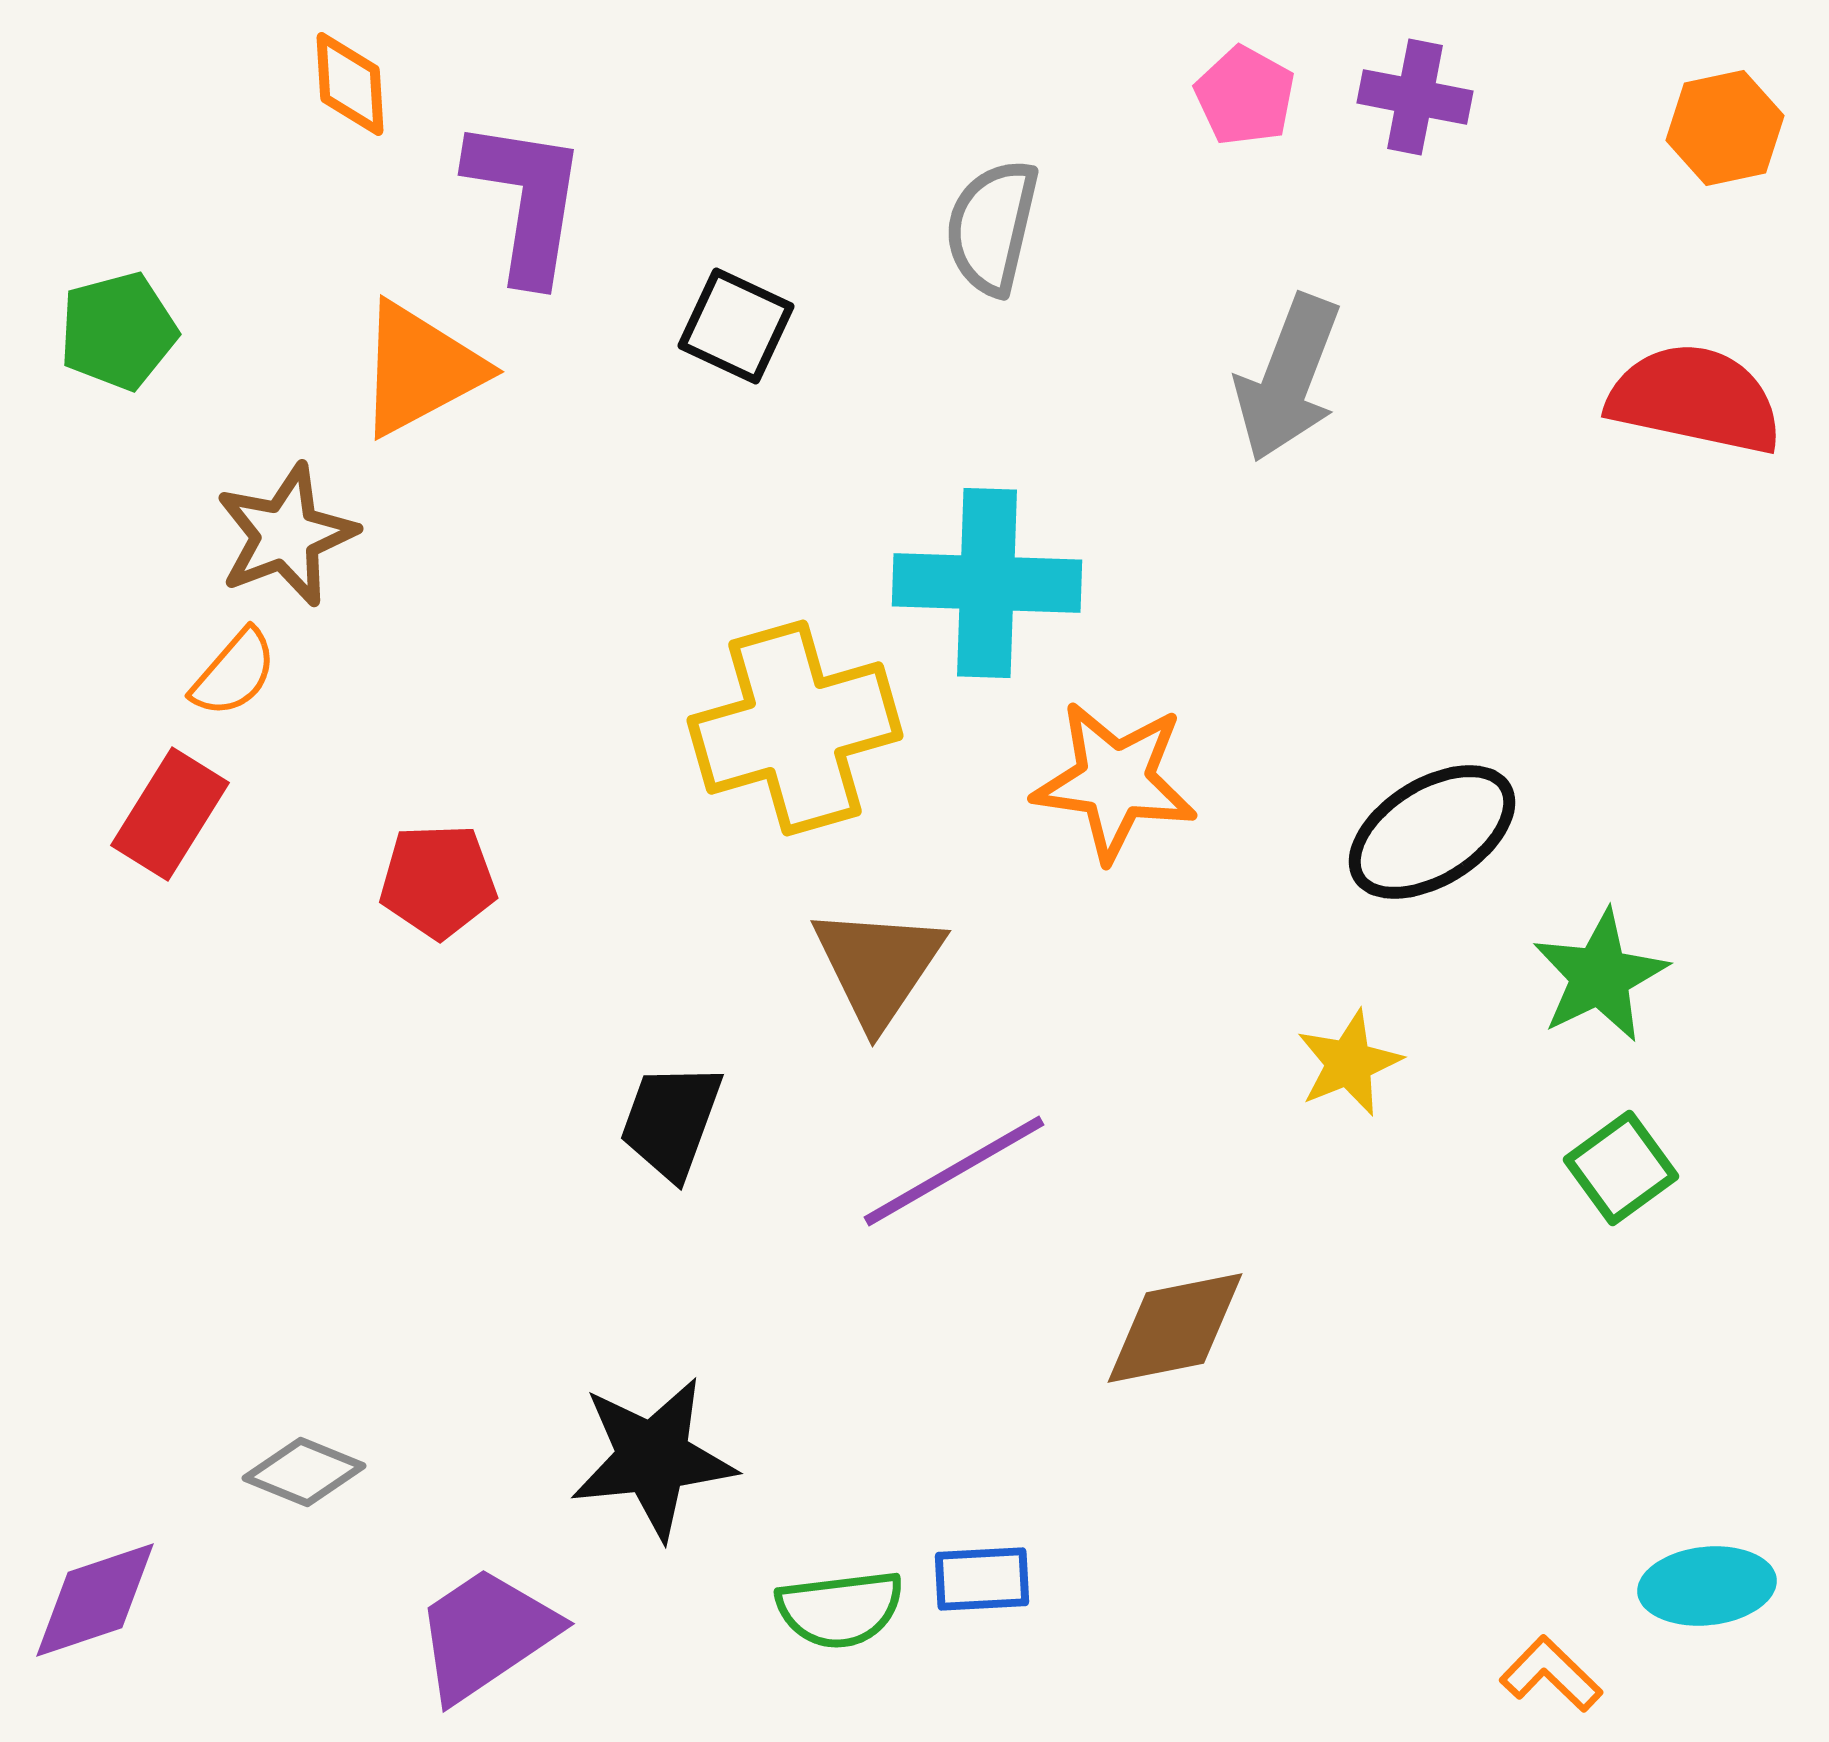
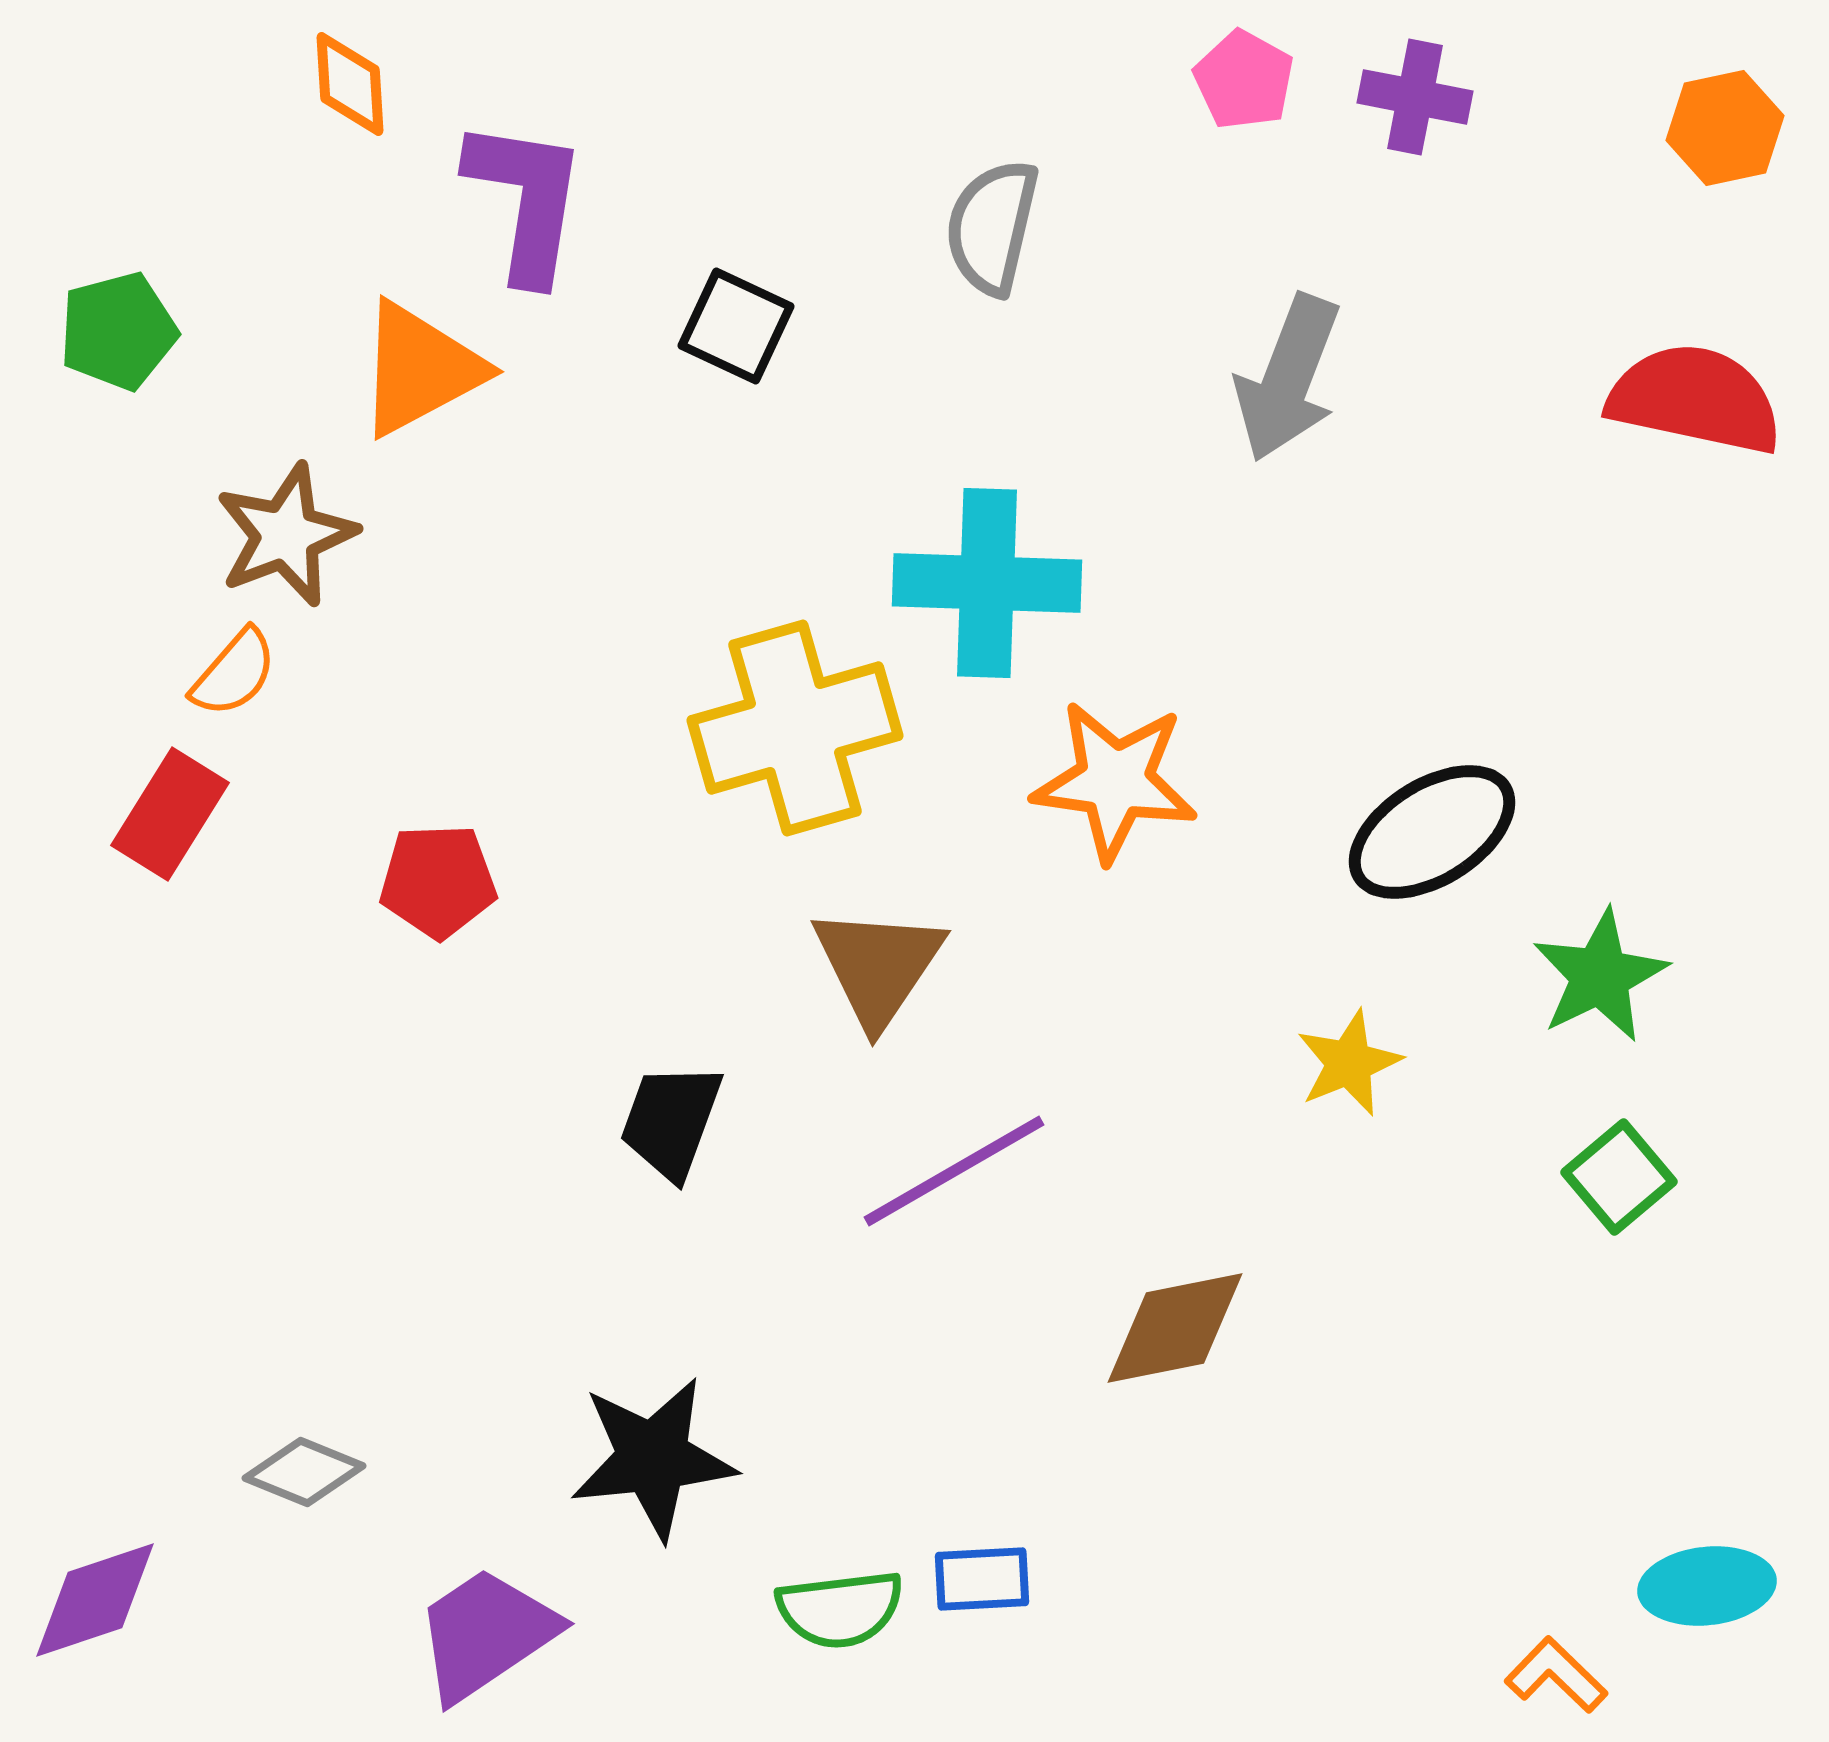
pink pentagon: moved 1 px left, 16 px up
green square: moved 2 px left, 9 px down; rotated 4 degrees counterclockwise
orange L-shape: moved 5 px right, 1 px down
